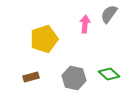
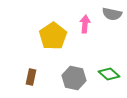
gray semicircle: moved 3 px right; rotated 114 degrees counterclockwise
yellow pentagon: moved 9 px right, 3 px up; rotated 16 degrees counterclockwise
brown rectangle: rotated 63 degrees counterclockwise
